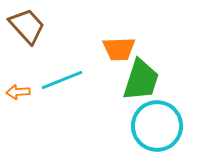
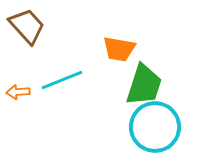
orange trapezoid: rotated 12 degrees clockwise
green trapezoid: moved 3 px right, 5 px down
cyan circle: moved 2 px left, 1 px down
